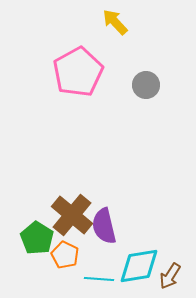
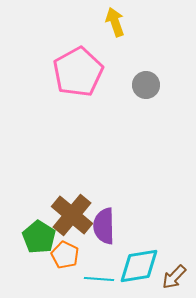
yellow arrow: rotated 24 degrees clockwise
purple semicircle: rotated 12 degrees clockwise
green pentagon: moved 2 px right, 1 px up
brown arrow: moved 4 px right, 1 px down; rotated 12 degrees clockwise
